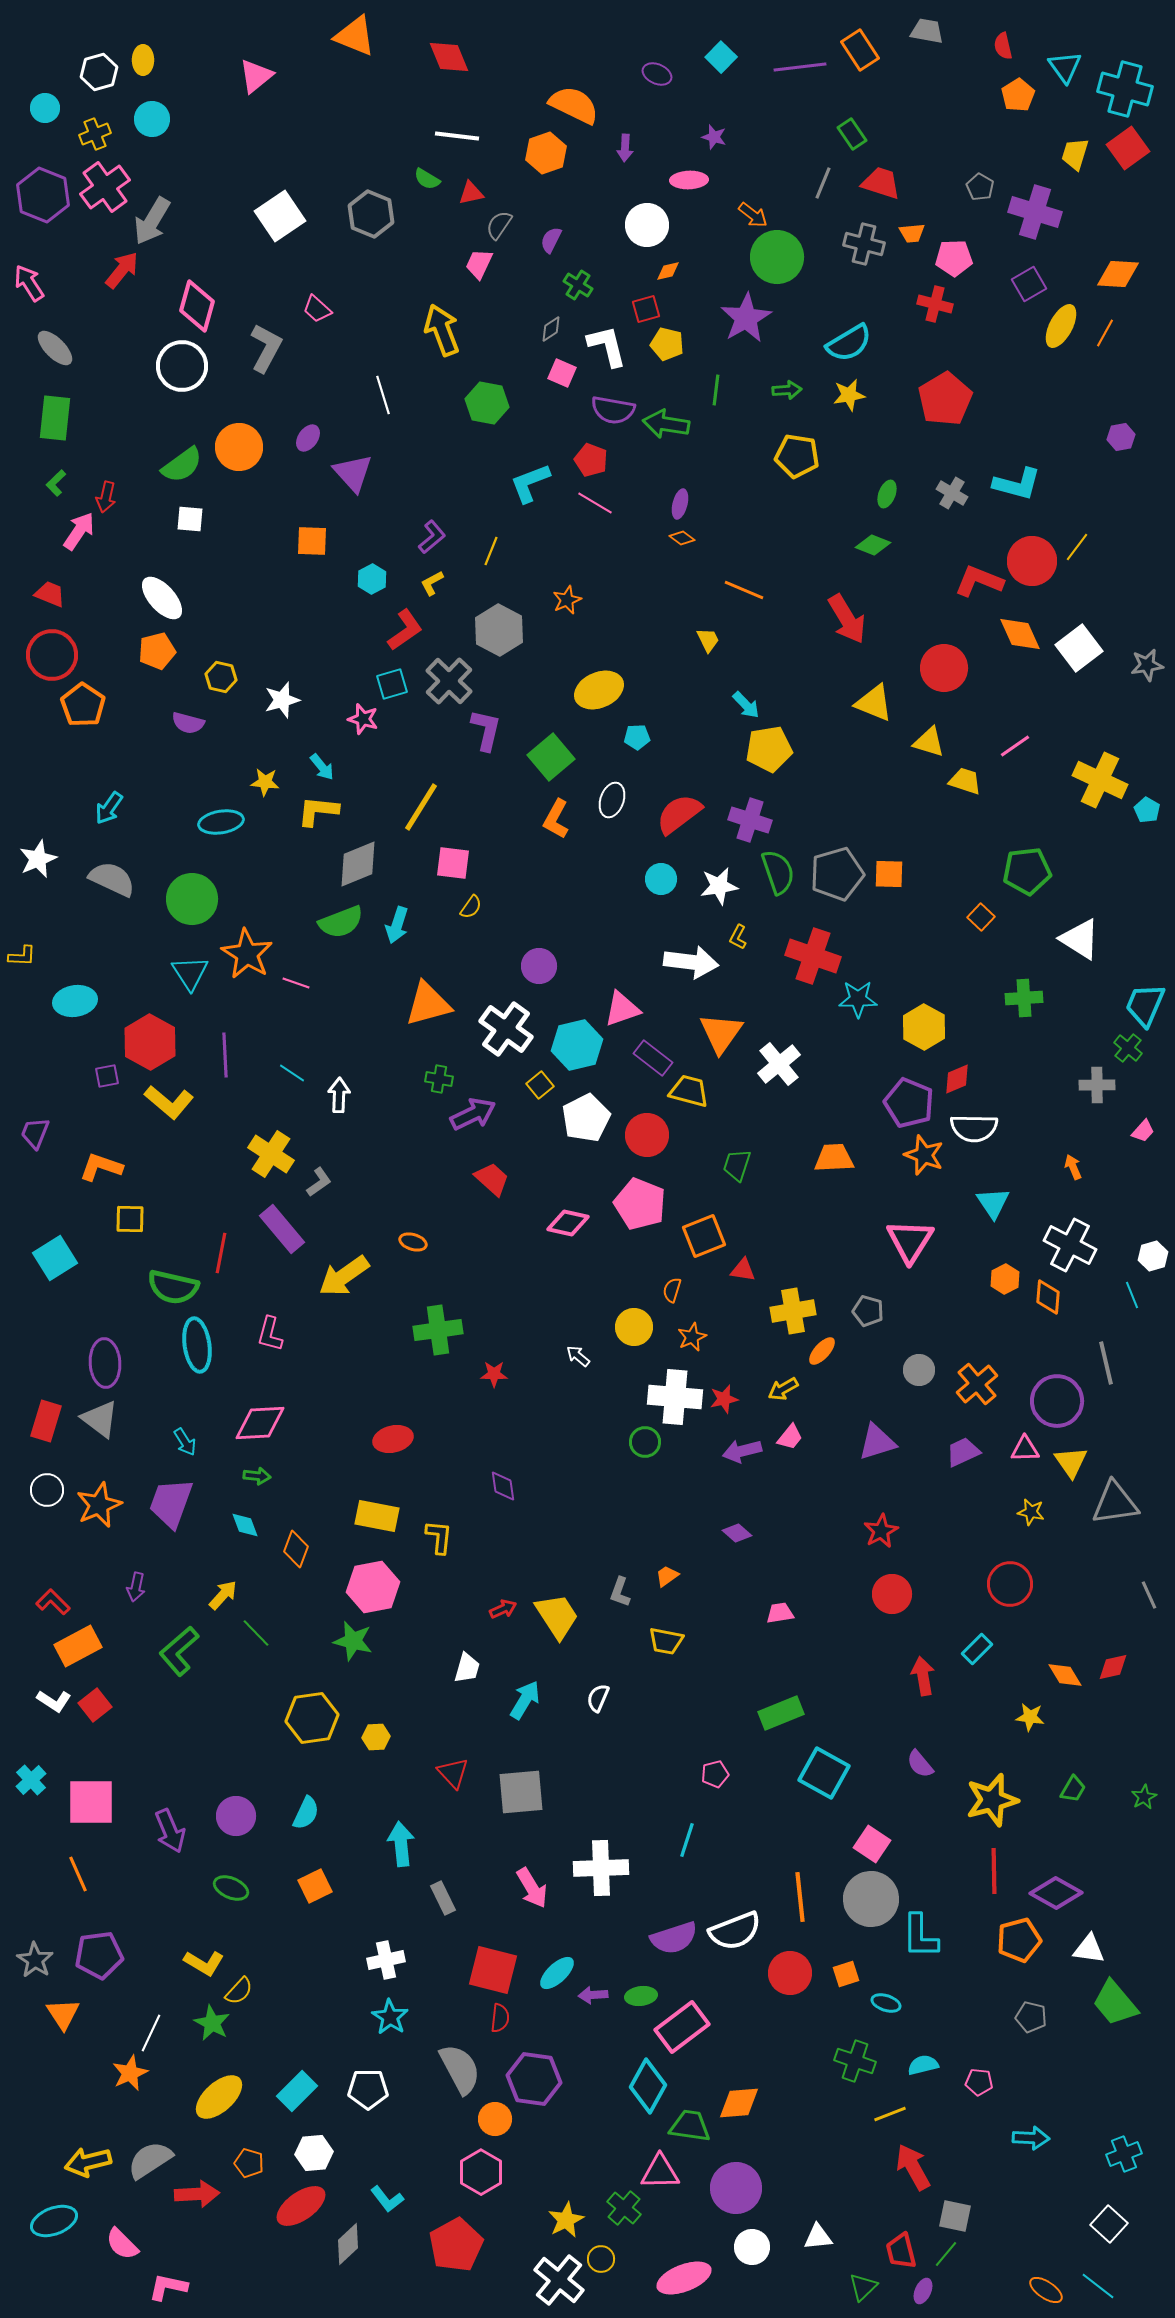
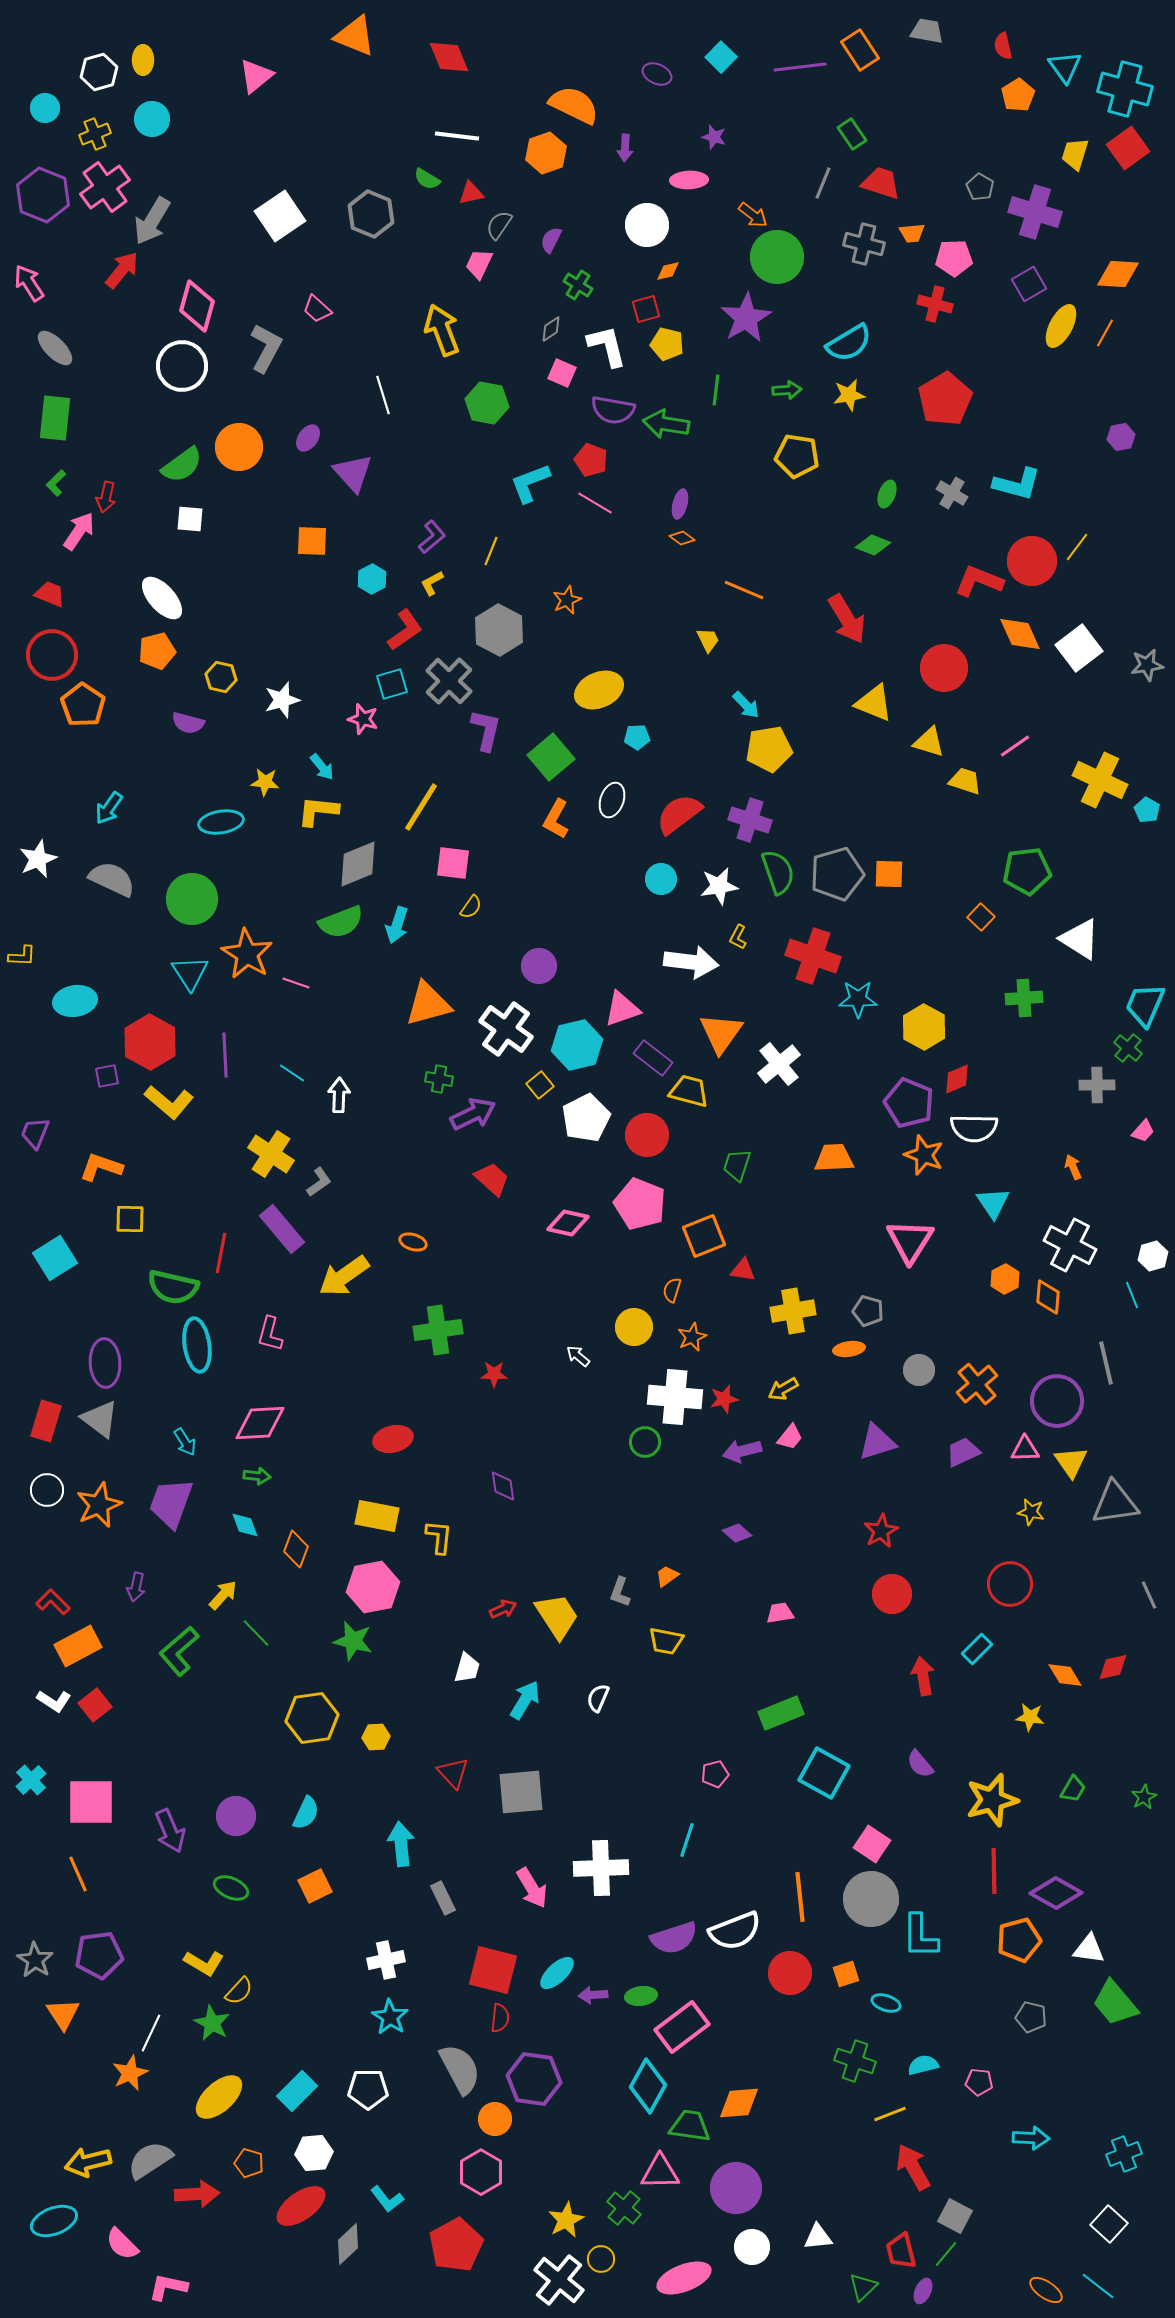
orange ellipse at (822, 1351): moved 27 px right, 2 px up; rotated 40 degrees clockwise
gray square at (955, 2216): rotated 16 degrees clockwise
